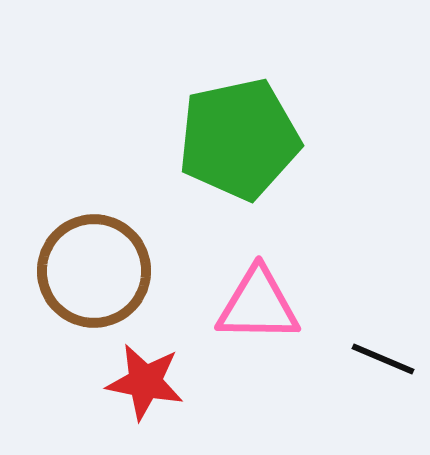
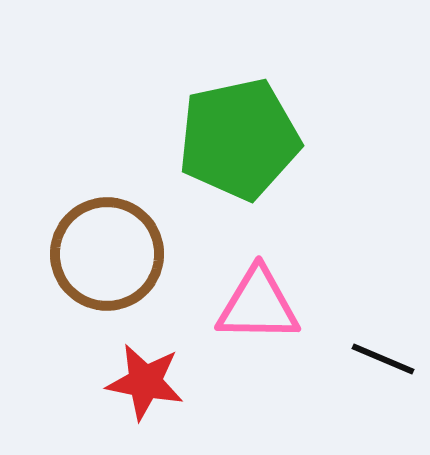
brown circle: moved 13 px right, 17 px up
